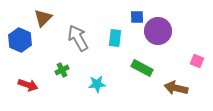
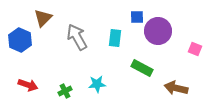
gray arrow: moved 1 px left, 1 px up
pink square: moved 2 px left, 12 px up
green cross: moved 3 px right, 21 px down
